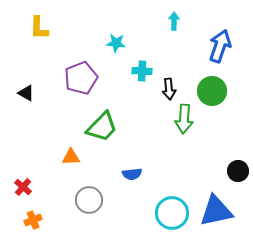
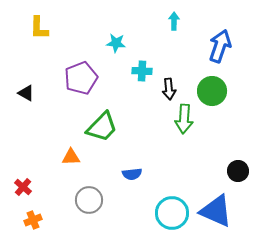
blue triangle: rotated 36 degrees clockwise
